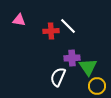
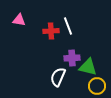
white line: rotated 24 degrees clockwise
green triangle: rotated 42 degrees counterclockwise
